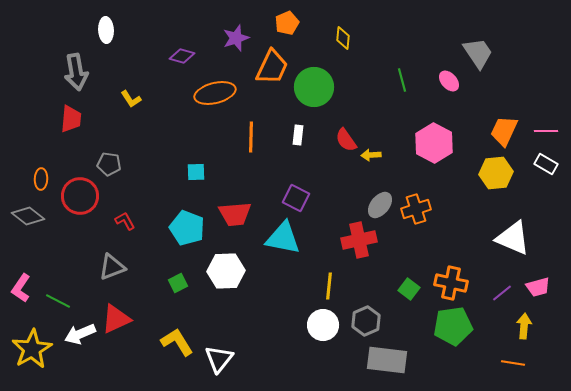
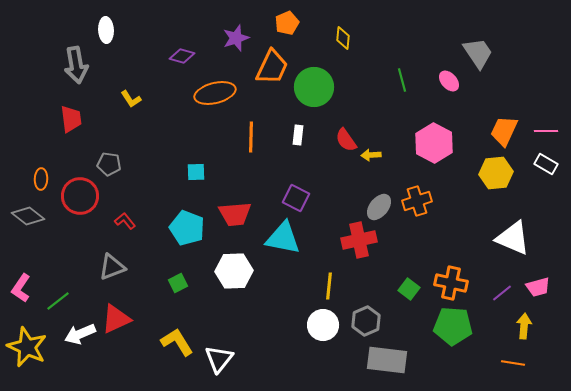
gray arrow at (76, 72): moved 7 px up
red trapezoid at (71, 119): rotated 12 degrees counterclockwise
gray ellipse at (380, 205): moved 1 px left, 2 px down
orange cross at (416, 209): moved 1 px right, 8 px up
red L-shape at (125, 221): rotated 10 degrees counterclockwise
white hexagon at (226, 271): moved 8 px right
green line at (58, 301): rotated 65 degrees counterclockwise
green pentagon at (453, 326): rotated 12 degrees clockwise
yellow star at (32, 349): moved 5 px left, 2 px up; rotated 18 degrees counterclockwise
